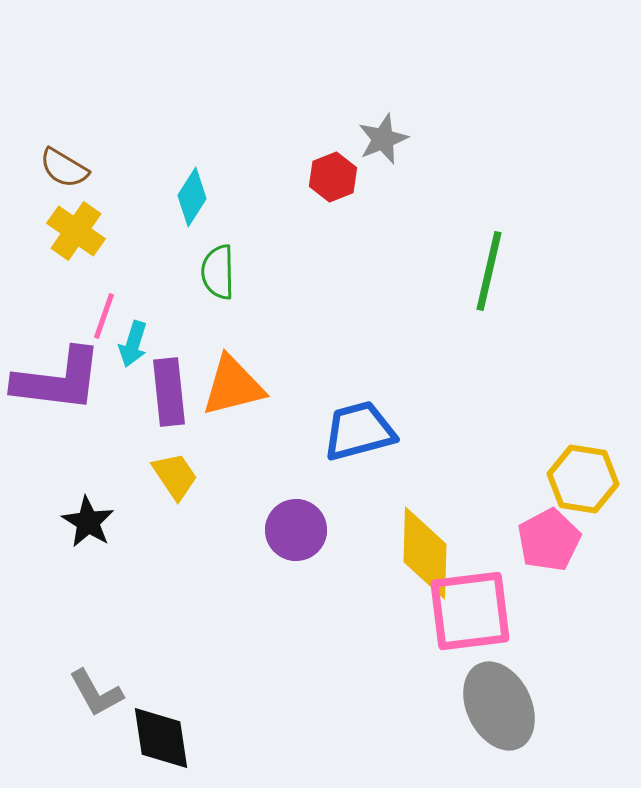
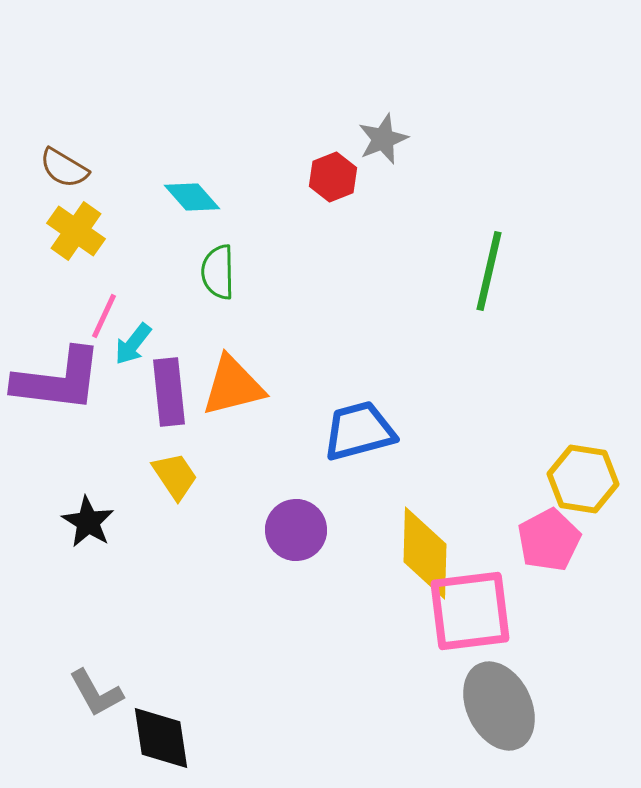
cyan diamond: rotated 74 degrees counterclockwise
pink line: rotated 6 degrees clockwise
cyan arrow: rotated 21 degrees clockwise
